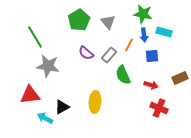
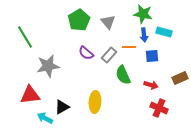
green line: moved 10 px left
orange line: moved 2 px down; rotated 64 degrees clockwise
gray star: rotated 20 degrees counterclockwise
